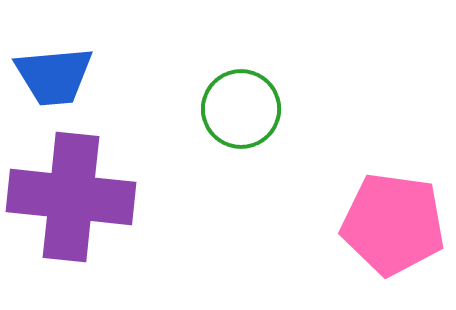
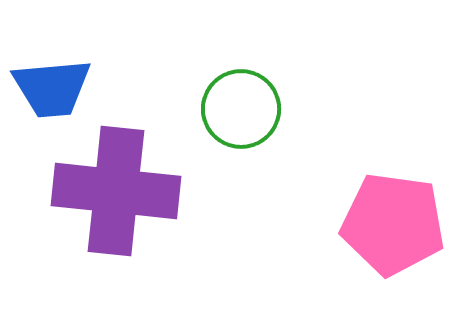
blue trapezoid: moved 2 px left, 12 px down
purple cross: moved 45 px right, 6 px up
